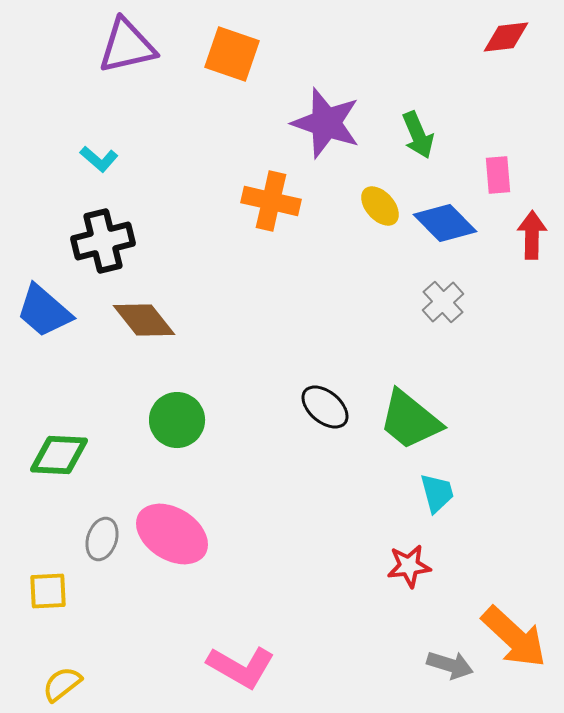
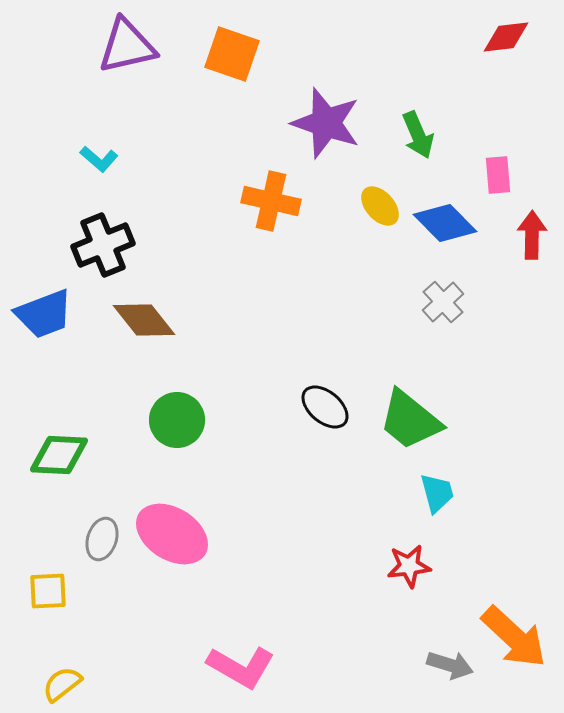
black cross: moved 4 px down; rotated 8 degrees counterclockwise
blue trapezoid: moved 3 px down; rotated 62 degrees counterclockwise
